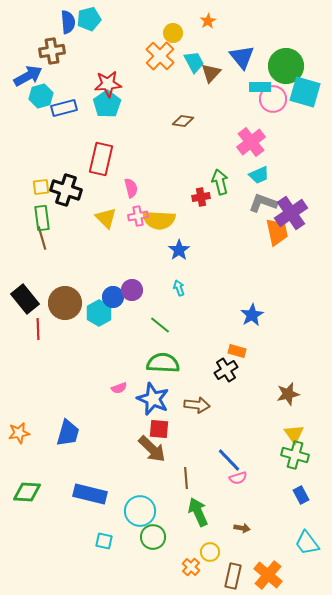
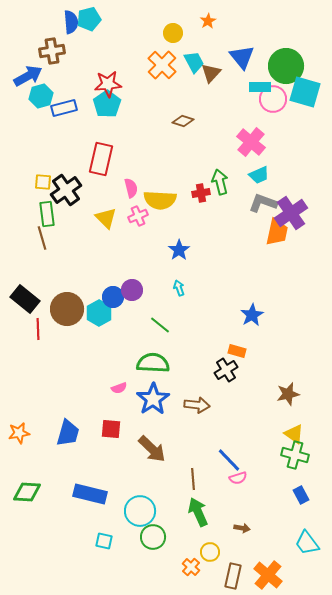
blue semicircle at (68, 22): moved 3 px right
orange cross at (160, 56): moved 2 px right, 9 px down
brown diamond at (183, 121): rotated 10 degrees clockwise
pink cross at (251, 142): rotated 12 degrees counterclockwise
yellow square at (41, 187): moved 2 px right, 5 px up; rotated 12 degrees clockwise
black cross at (66, 190): rotated 36 degrees clockwise
red cross at (201, 197): moved 4 px up
pink cross at (138, 216): rotated 12 degrees counterclockwise
green rectangle at (42, 218): moved 5 px right, 4 px up
yellow semicircle at (159, 220): moved 1 px right, 20 px up
orange trapezoid at (277, 232): rotated 24 degrees clockwise
black rectangle at (25, 299): rotated 12 degrees counterclockwise
brown circle at (65, 303): moved 2 px right, 6 px down
green semicircle at (163, 363): moved 10 px left
blue star at (153, 399): rotated 16 degrees clockwise
red square at (159, 429): moved 48 px left
yellow triangle at (294, 434): rotated 20 degrees counterclockwise
brown line at (186, 478): moved 7 px right, 1 px down
